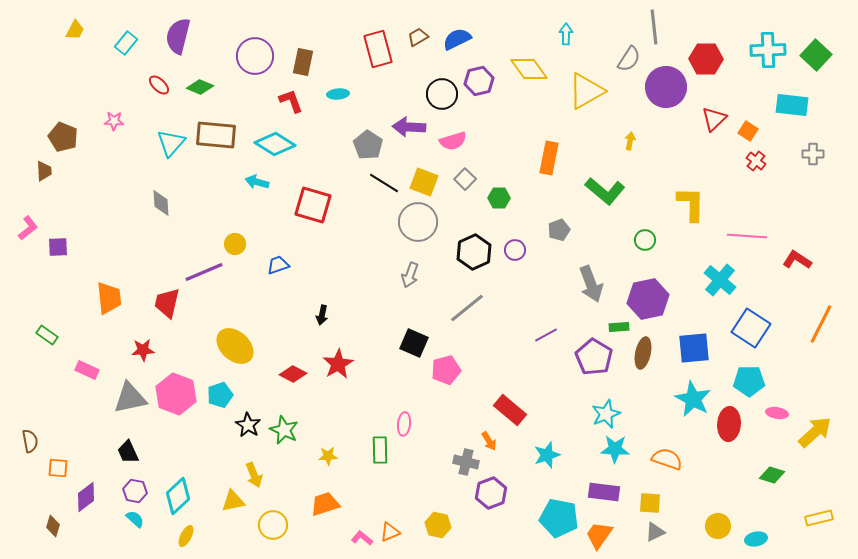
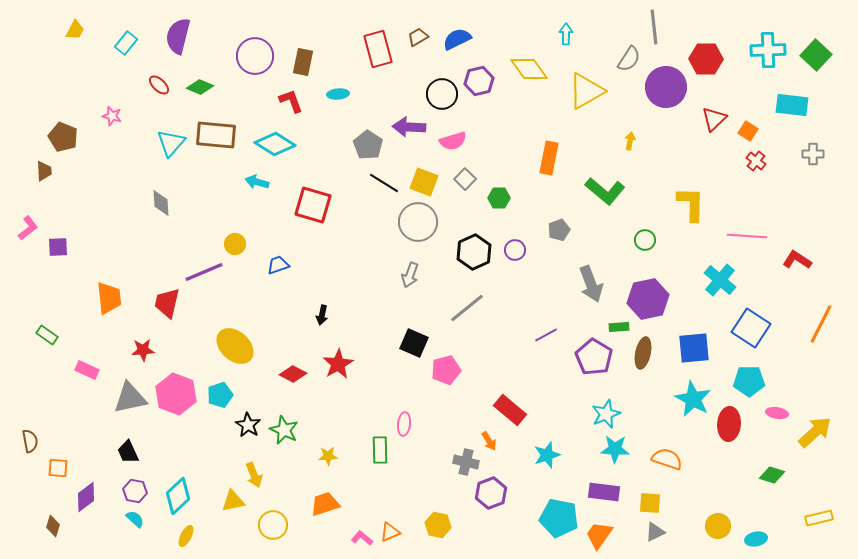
pink star at (114, 121): moved 2 px left, 5 px up; rotated 12 degrees clockwise
